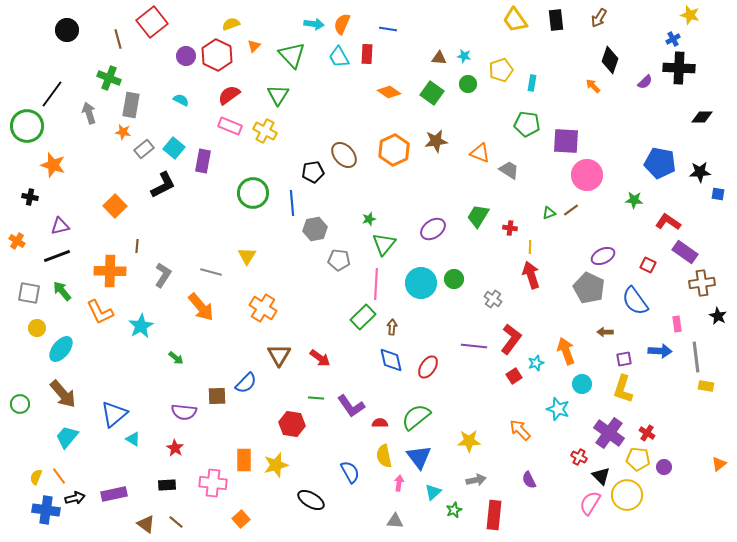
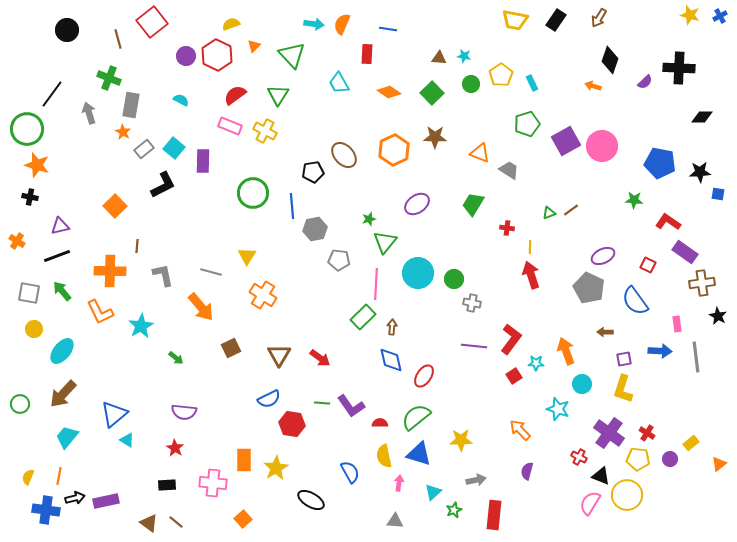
yellow trapezoid at (515, 20): rotated 44 degrees counterclockwise
black rectangle at (556, 20): rotated 40 degrees clockwise
blue cross at (673, 39): moved 47 px right, 23 px up
cyan trapezoid at (339, 57): moved 26 px down
yellow pentagon at (501, 70): moved 5 px down; rotated 15 degrees counterclockwise
cyan rectangle at (532, 83): rotated 35 degrees counterclockwise
green circle at (468, 84): moved 3 px right
orange arrow at (593, 86): rotated 28 degrees counterclockwise
green square at (432, 93): rotated 10 degrees clockwise
red semicircle at (229, 95): moved 6 px right
green pentagon at (527, 124): rotated 25 degrees counterclockwise
green circle at (27, 126): moved 3 px down
orange star at (123, 132): rotated 21 degrees clockwise
brown star at (436, 141): moved 1 px left, 4 px up; rotated 10 degrees clockwise
purple square at (566, 141): rotated 32 degrees counterclockwise
purple rectangle at (203, 161): rotated 10 degrees counterclockwise
orange star at (53, 165): moved 16 px left
pink circle at (587, 175): moved 15 px right, 29 px up
blue line at (292, 203): moved 3 px down
green trapezoid at (478, 216): moved 5 px left, 12 px up
red cross at (510, 228): moved 3 px left
purple ellipse at (433, 229): moved 16 px left, 25 px up
green triangle at (384, 244): moved 1 px right, 2 px up
gray L-shape at (163, 275): rotated 45 degrees counterclockwise
cyan circle at (421, 283): moved 3 px left, 10 px up
gray cross at (493, 299): moved 21 px left, 4 px down; rotated 24 degrees counterclockwise
orange cross at (263, 308): moved 13 px up
yellow circle at (37, 328): moved 3 px left, 1 px down
cyan ellipse at (61, 349): moved 1 px right, 2 px down
cyan star at (536, 363): rotated 21 degrees clockwise
red ellipse at (428, 367): moved 4 px left, 9 px down
blue semicircle at (246, 383): moved 23 px right, 16 px down; rotated 20 degrees clockwise
yellow rectangle at (706, 386): moved 15 px left, 57 px down; rotated 49 degrees counterclockwise
brown arrow at (63, 394): rotated 84 degrees clockwise
brown square at (217, 396): moved 14 px right, 48 px up; rotated 24 degrees counterclockwise
green line at (316, 398): moved 6 px right, 5 px down
cyan triangle at (133, 439): moved 6 px left, 1 px down
yellow star at (469, 441): moved 8 px left, 1 px up
blue triangle at (419, 457): moved 3 px up; rotated 36 degrees counterclockwise
yellow star at (276, 465): moved 3 px down; rotated 15 degrees counterclockwise
purple circle at (664, 467): moved 6 px right, 8 px up
orange line at (59, 476): rotated 48 degrees clockwise
black triangle at (601, 476): rotated 24 degrees counterclockwise
yellow semicircle at (36, 477): moved 8 px left
purple semicircle at (529, 480): moved 2 px left, 9 px up; rotated 42 degrees clockwise
purple rectangle at (114, 494): moved 8 px left, 7 px down
orange square at (241, 519): moved 2 px right
brown triangle at (146, 524): moved 3 px right, 1 px up
